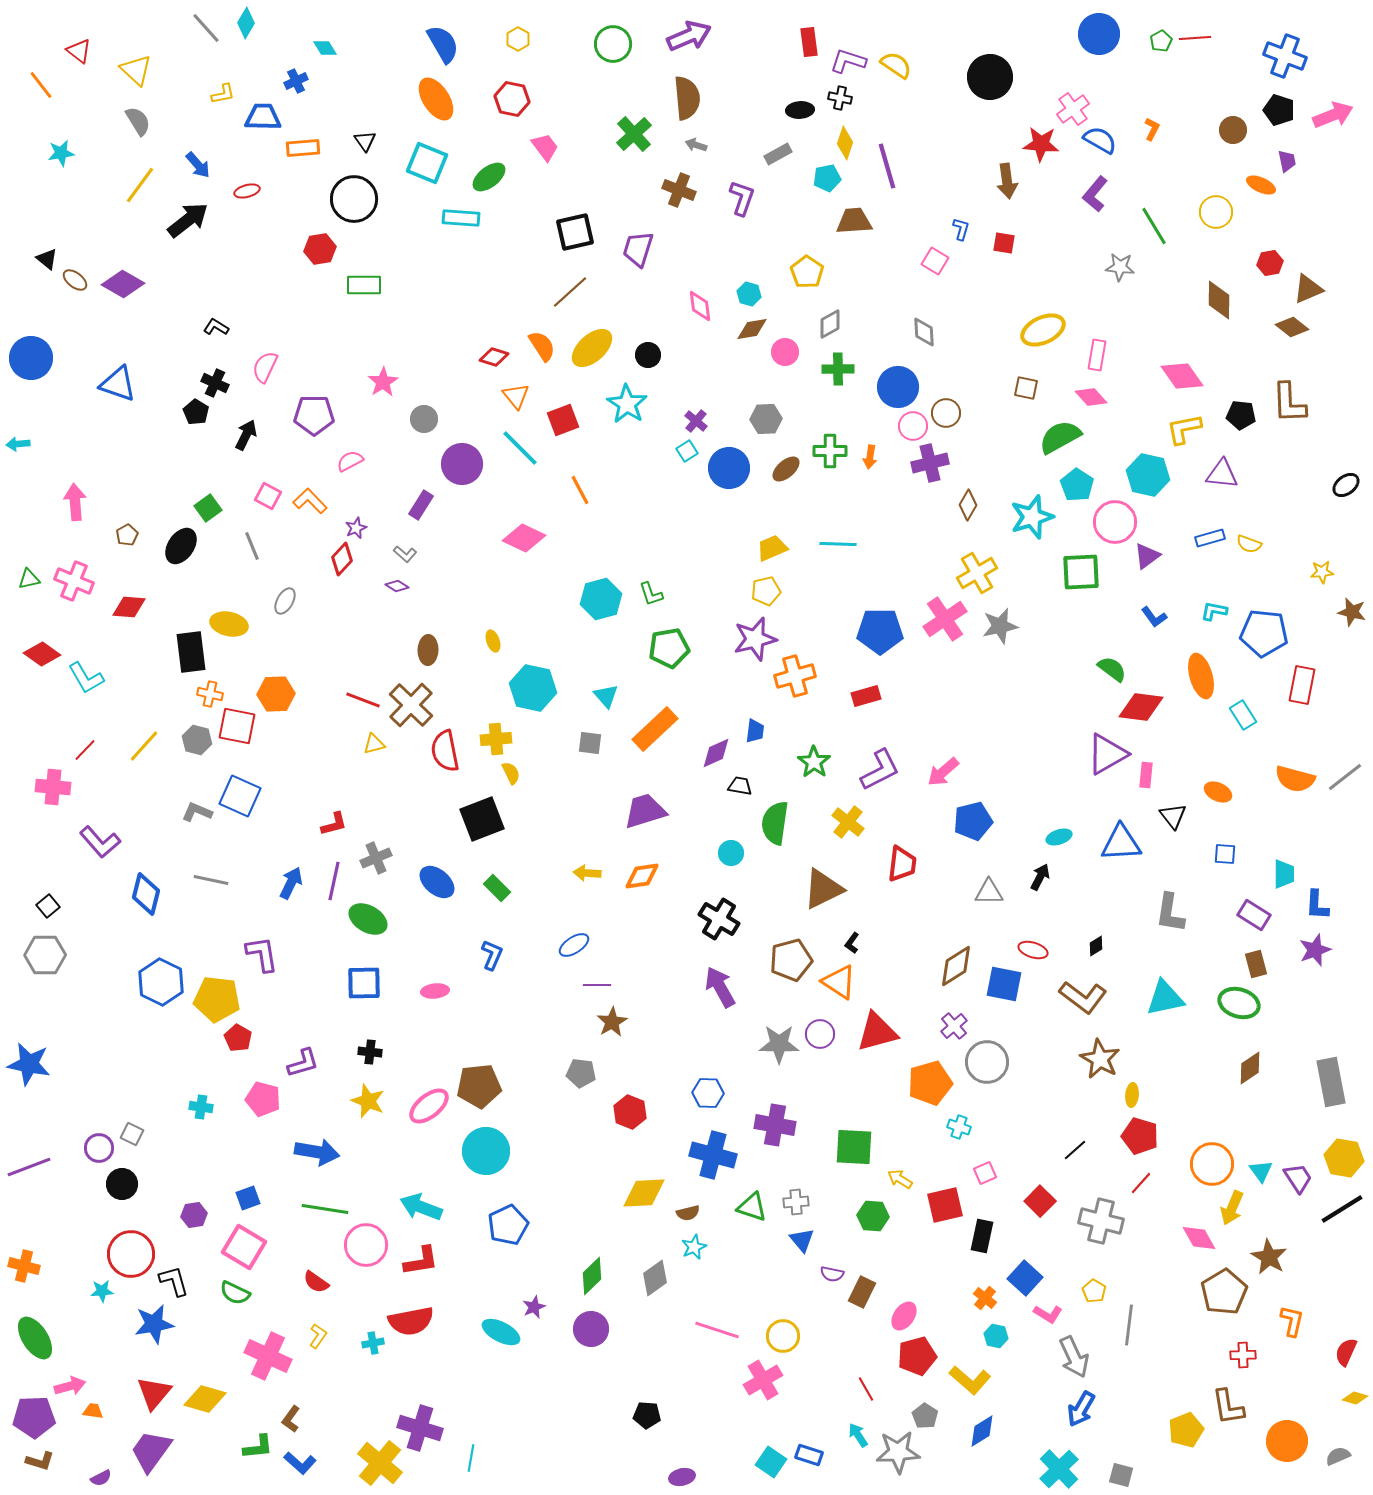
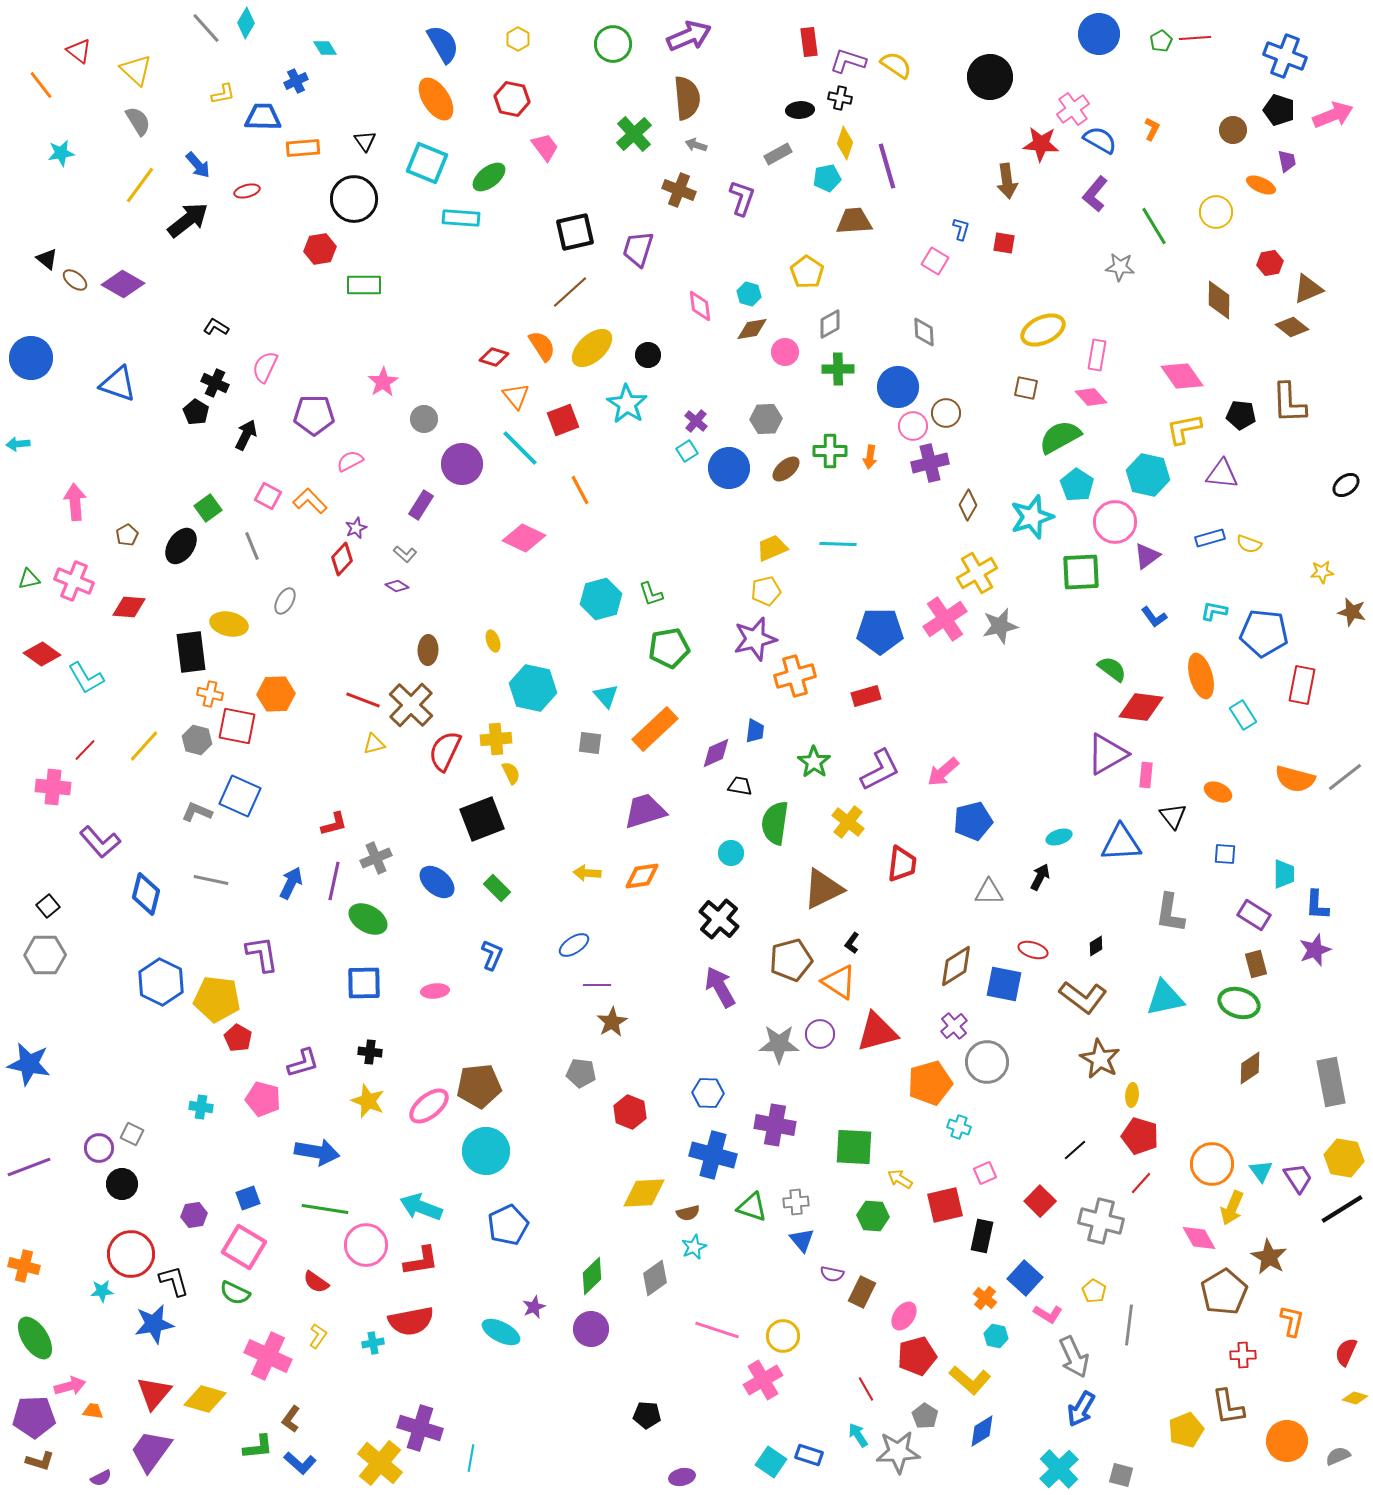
red semicircle at (445, 751): rotated 36 degrees clockwise
black cross at (719, 919): rotated 9 degrees clockwise
